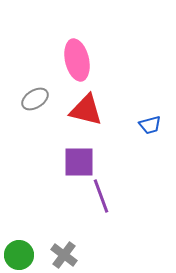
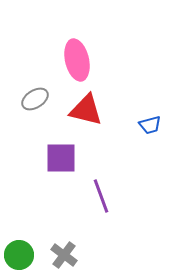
purple square: moved 18 px left, 4 px up
